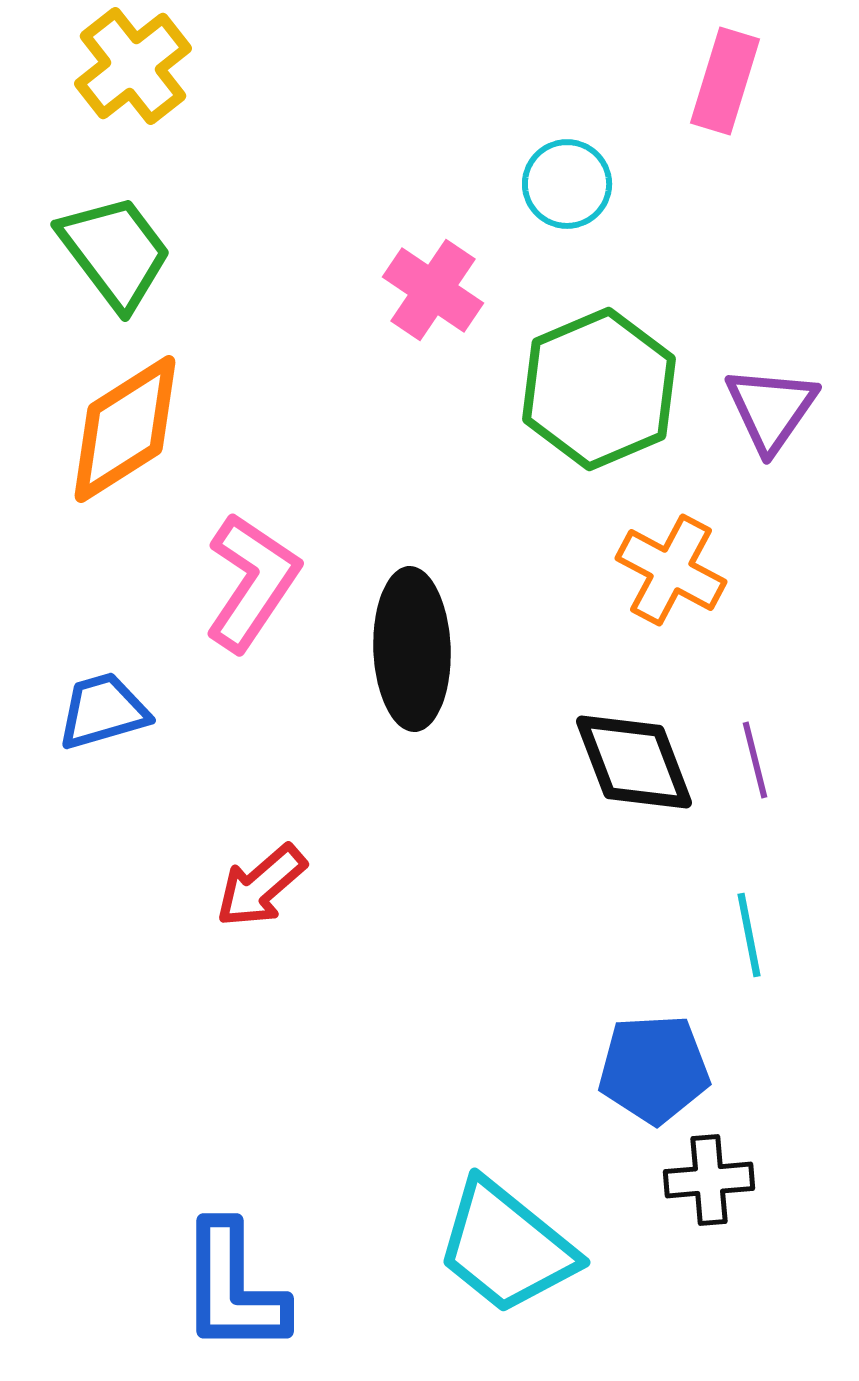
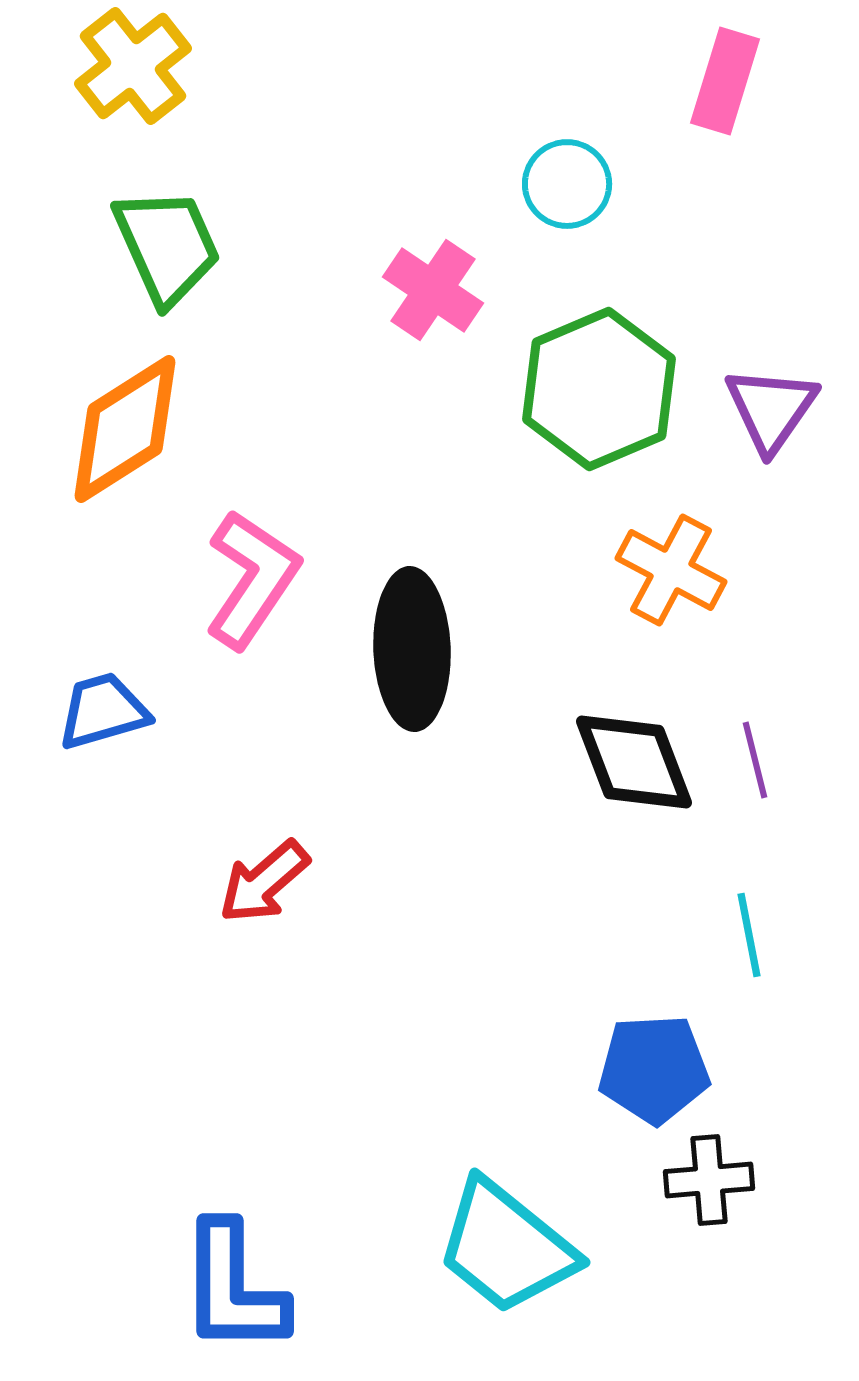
green trapezoid: moved 52 px right, 6 px up; rotated 13 degrees clockwise
pink L-shape: moved 3 px up
red arrow: moved 3 px right, 4 px up
